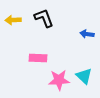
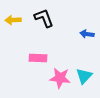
cyan triangle: rotated 30 degrees clockwise
pink star: moved 1 px right, 2 px up; rotated 10 degrees clockwise
